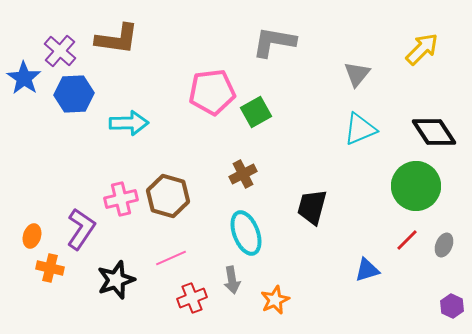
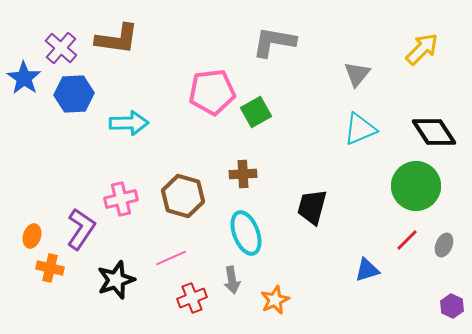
purple cross: moved 1 px right, 3 px up
brown cross: rotated 24 degrees clockwise
brown hexagon: moved 15 px right
